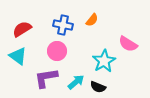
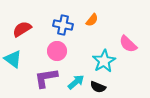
pink semicircle: rotated 12 degrees clockwise
cyan triangle: moved 5 px left, 3 px down
